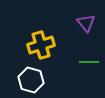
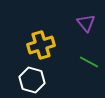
green line: rotated 30 degrees clockwise
white hexagon: moved 1 px right
